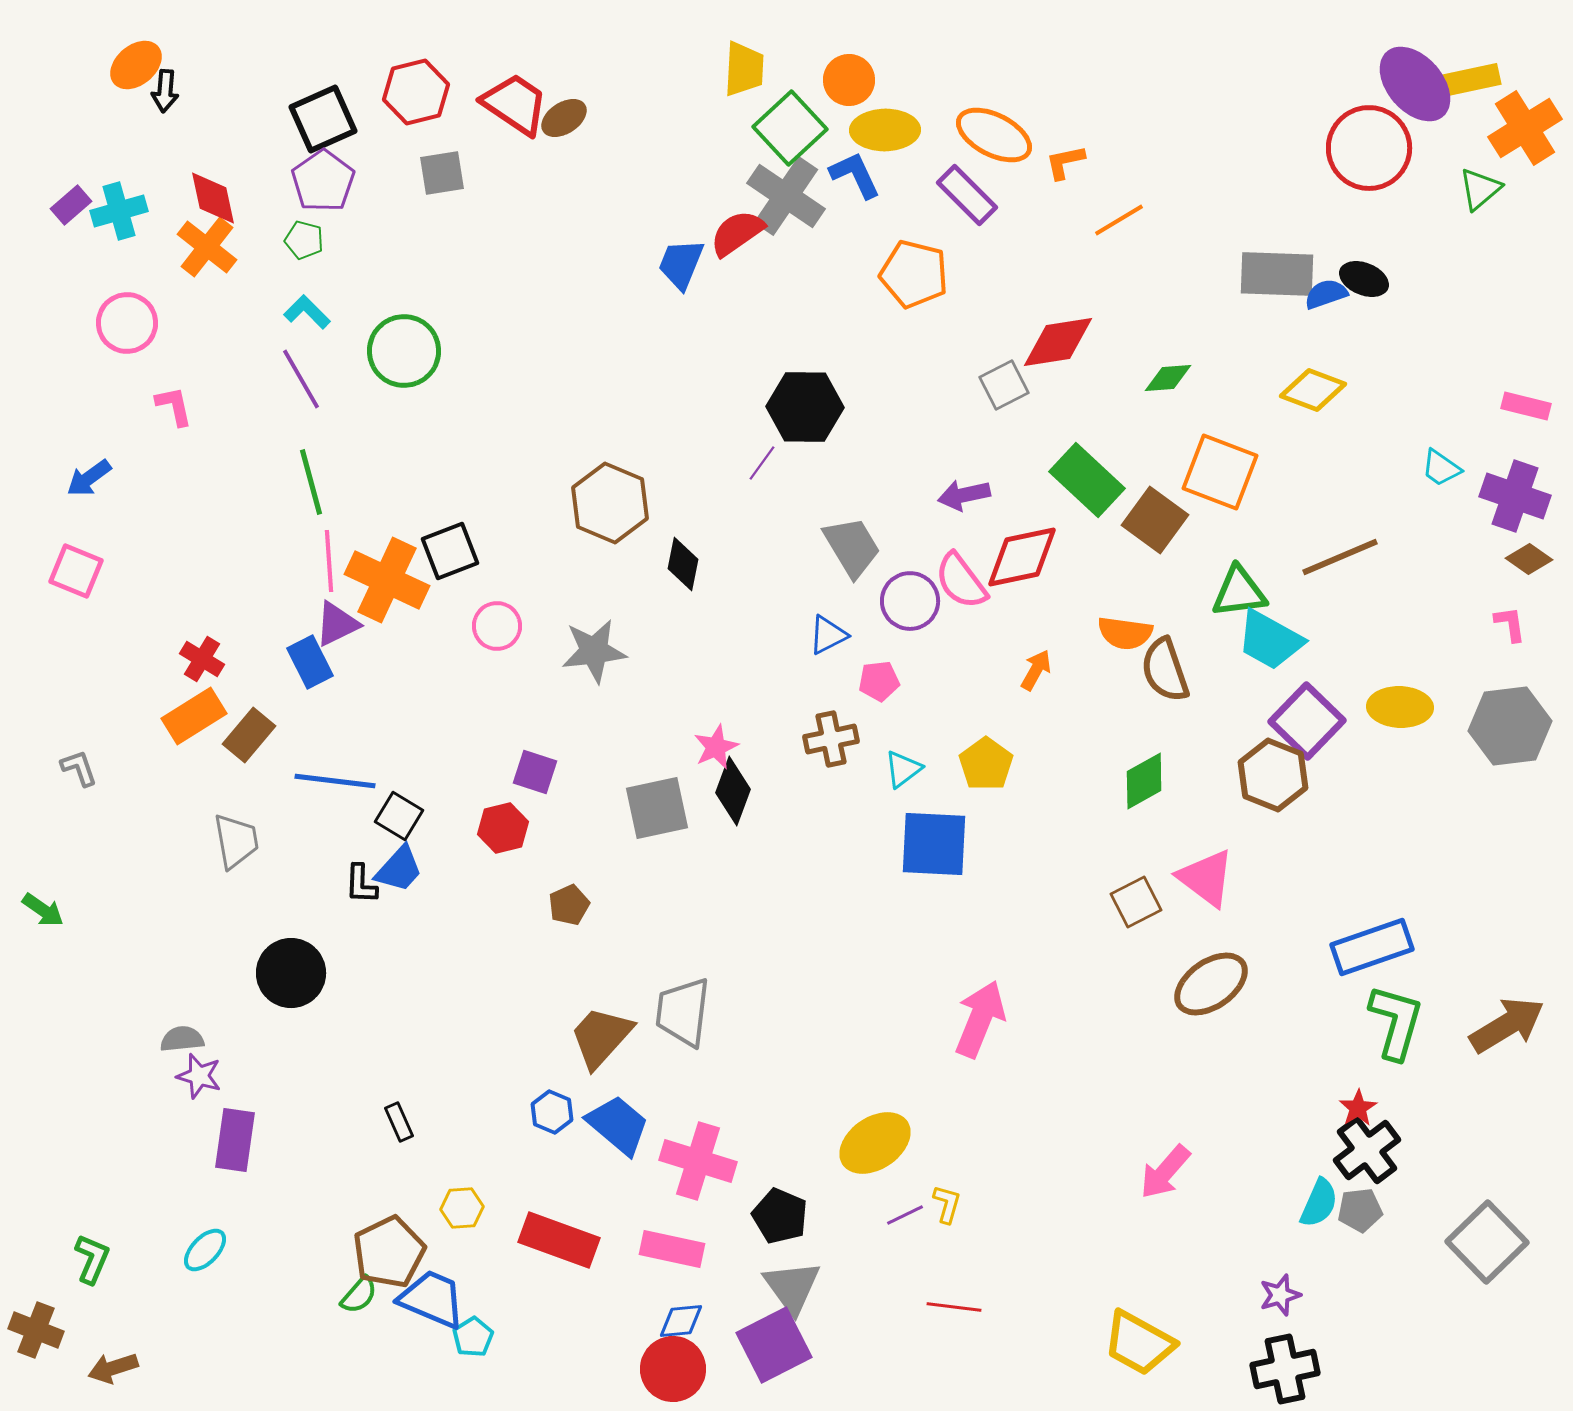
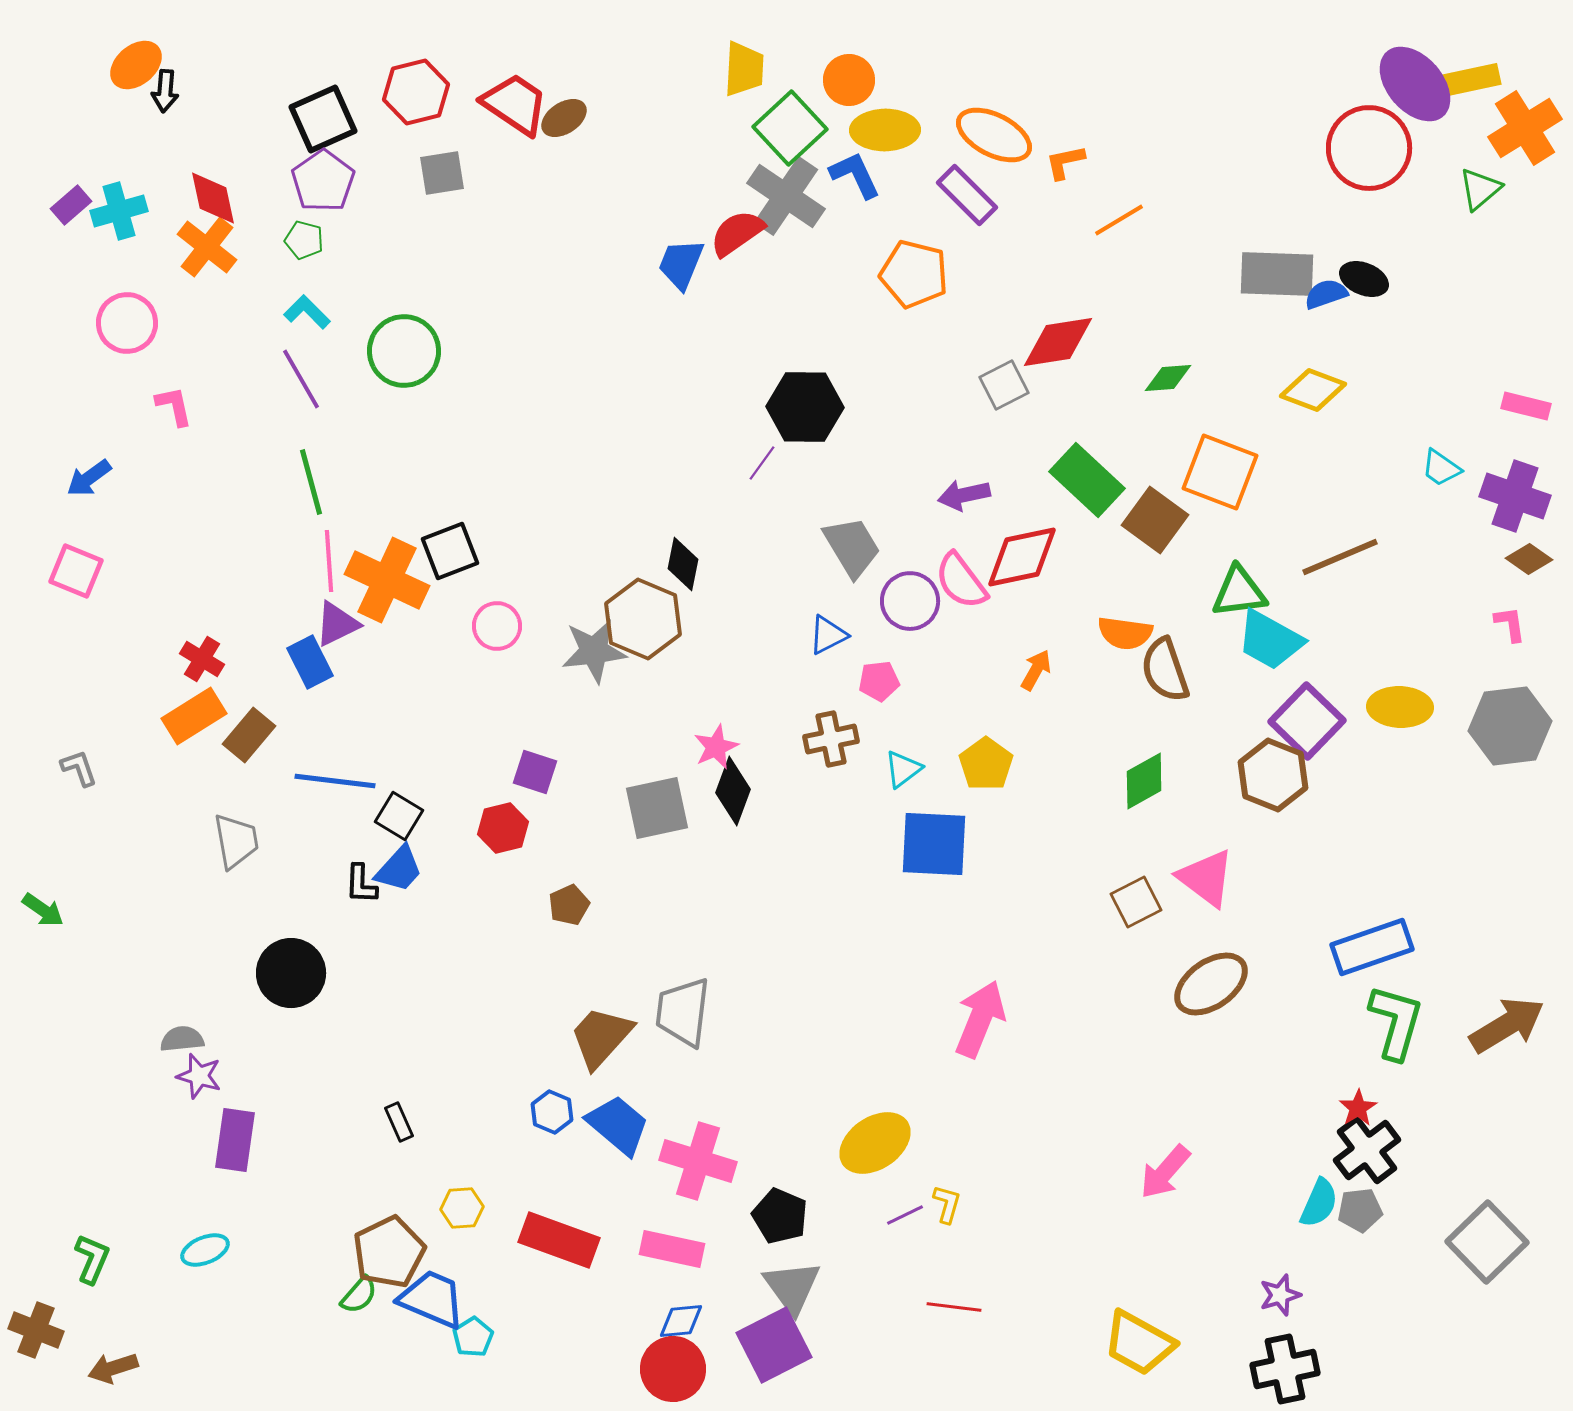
brown hexagon at (610, 503): moved 33 px right, 116 px down
cyan ellipse at (205, 1250): rotated 24 degrees clockwise
